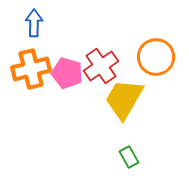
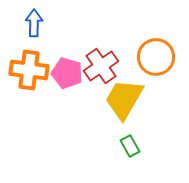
orange cross: moved 2 px left, 1 px down; rotated 21 degrees clockwise
green rectangle: moved 1 px right, 11 px up
